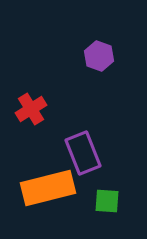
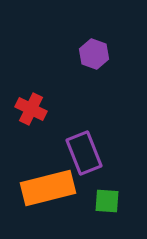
purple hexagon: moved 5 px left, 2 px up
red cross: rotated 32 degrees counterclockwise
purple rectangle: moved 1 px right
